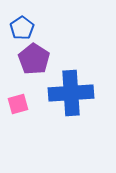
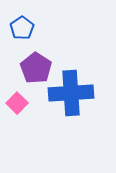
purple pentagon: moved 2 px right, 9 px down
pink square: moved 1 px left, 1 px up; rotated 30 degrees counterclockwise
